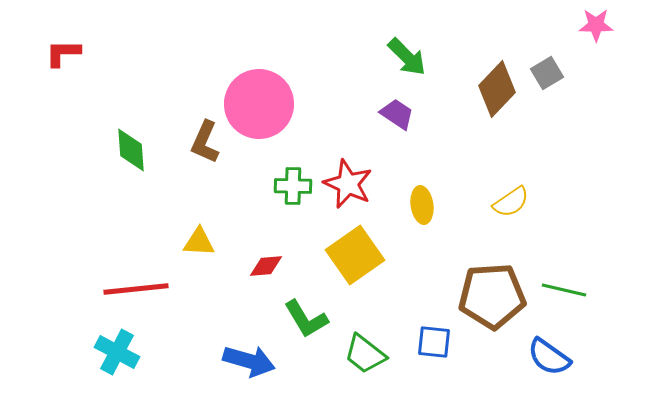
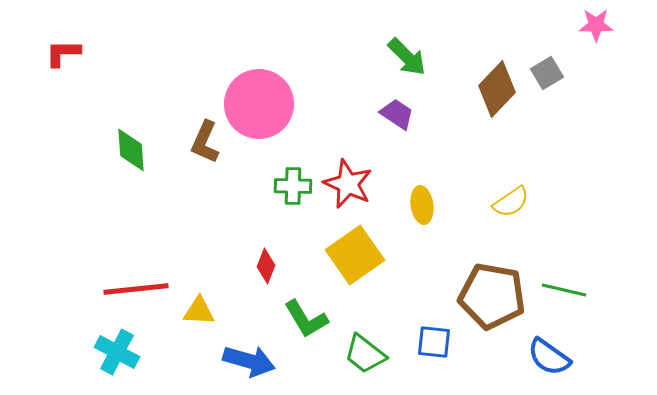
yellow triangle: moved 69 px down
red diamond: rotated 64 degrees counterclockwise
brown pentagon: rotated 14 degrees clockwise
